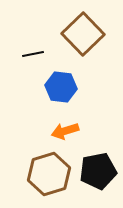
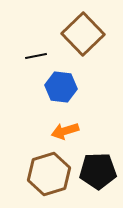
black line: moved 3 px right, 2 px down
black pentagon: rotated 9 degrees clockwise
